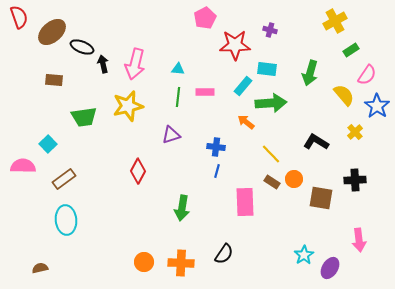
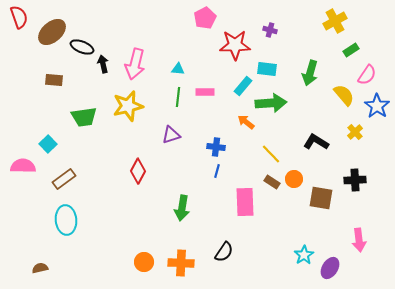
black semicircle at (224, 254): moved 2 px up
